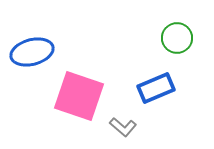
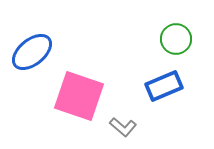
green circle: moved 1 px left, 1 px down
blue ellipse: rotated 24 degrees counterclockwise
blue rectangle: moved 8 px right, 2 px up
